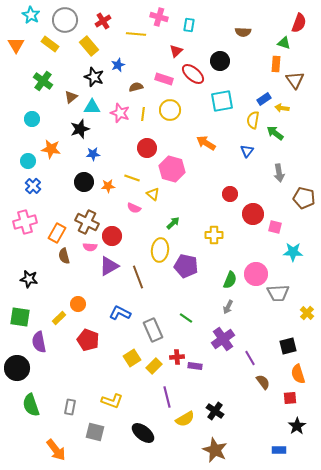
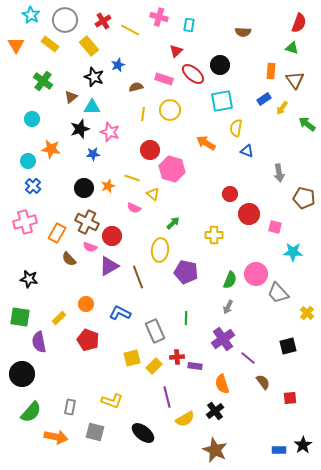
yellow line at (136, 34): moved 6 px left, 4 px up; rotated 24 degrees clockwise
green triangle at (284, 43): moved 8 px right, 5 px down
black circle at (220, 61): moved 4 px down
orange rectangle at (276, 64): moved 5 px left, 7 px down
yellow arrow at (282, 108): rotated 64 degrees counterclockwise
pink star at (120, 113): moved 10 px left, 19 px down
yellow semicircle at (253, 120): moved 17 px left, 8 px down
green arrow at (275, 133): moved 32 px right, 9 px up
red circle at (147, 148): moved 3 px right, 2 px down
blue triangle at (247, 151): rotated 48 degrees counterclockwise
black circle at (84, 182): moved 6 px down
orange star at (108, 186): rotated 16 degrees counterclockwise
red circle at (253, 214): moved 4 px left
pink semicircle at (90, 247): rotated 16 degrees clockwise
brown semicircle at (64, 256): moved 5 px right, 3 px down; rotated 28 degrees counterclockwise
purple pentagon at (186, 266): moved 6 px down
gray trapezoid at (278, 293): rotated 50 degrees clockwise
orange circle at (78, 304): moved 8 px right
green line at (186, 318): rotated 56 degrees clockwise
gray rectangle at (153, 330): moved 2 px right, 1 px down
yellow square at (132, 358): rotated 18 degrees clockwise
purple line at (250, 358): moved 2 px left; rotated 21 degrees counterclockwise
black circle at (17, 368): moved 5 px right, 6 px down
orange semicircle at (298, 374): moved 76 px left, 10 px down
green semicircle at (31, 405): moved 7 px down; rotated 120 degrees counterclockwise
black cross at (215, 411): rotated 18 degrees clockwise
black star at (297, 426): moved 6 px right, 19 px down
orange arrow at (56, 450): moved 13 px up; rotated 40 degrees counterclockwise
